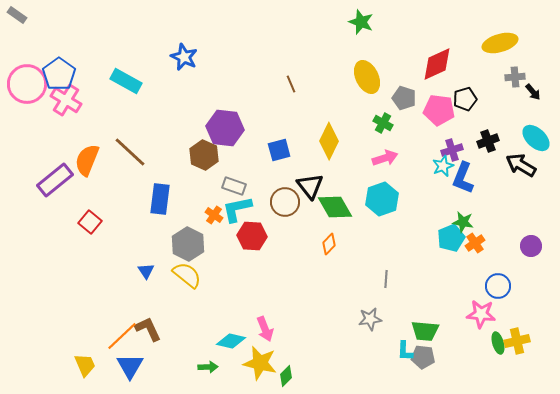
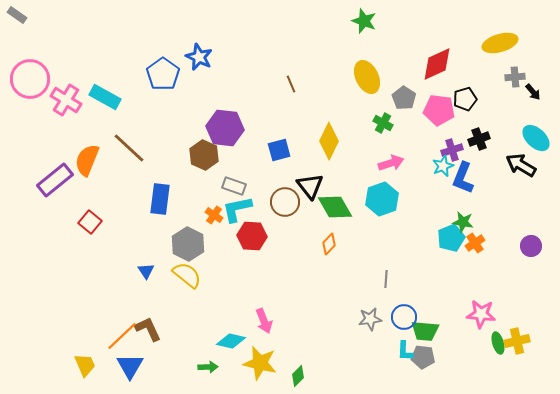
green star at (361, 22): moved 3 px right, 1 px up
blue star at (184, 57): moved 15 px right
blue pentagon at (59, 74): moved 104 px right
cyan rectangle at (126, 81): moved 21 px left, 16 px down
pink circle at (27, 84): moved 3 px right, 5 px up
gray pentagon at (404, 98): rotated 15 degrees clockwise
black cross at (488, 141): moved 9 px left, 2 px up
brown line at (130, 152): moved 1 px left, 4 px up
pink arrow at (385, 158): moved 6 px right, 5 px down
blue circle at (498, 286): moved 94 px left, 31 px down
pink arrow at (265, 329): moved 1 px left, 8 px up
green diamond at (286, 376): moved 12 px right
